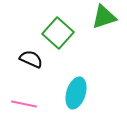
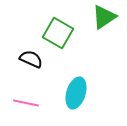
green triangle: rotated 16 degrees counterclockwise
green square: rotated 12 degrees counterclockwise
pink line: moved 2 px right, 1 px up
